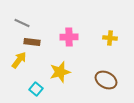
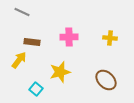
gray line: moved 11 px up
brown ellipse: rotated 15 degrees clockwise
